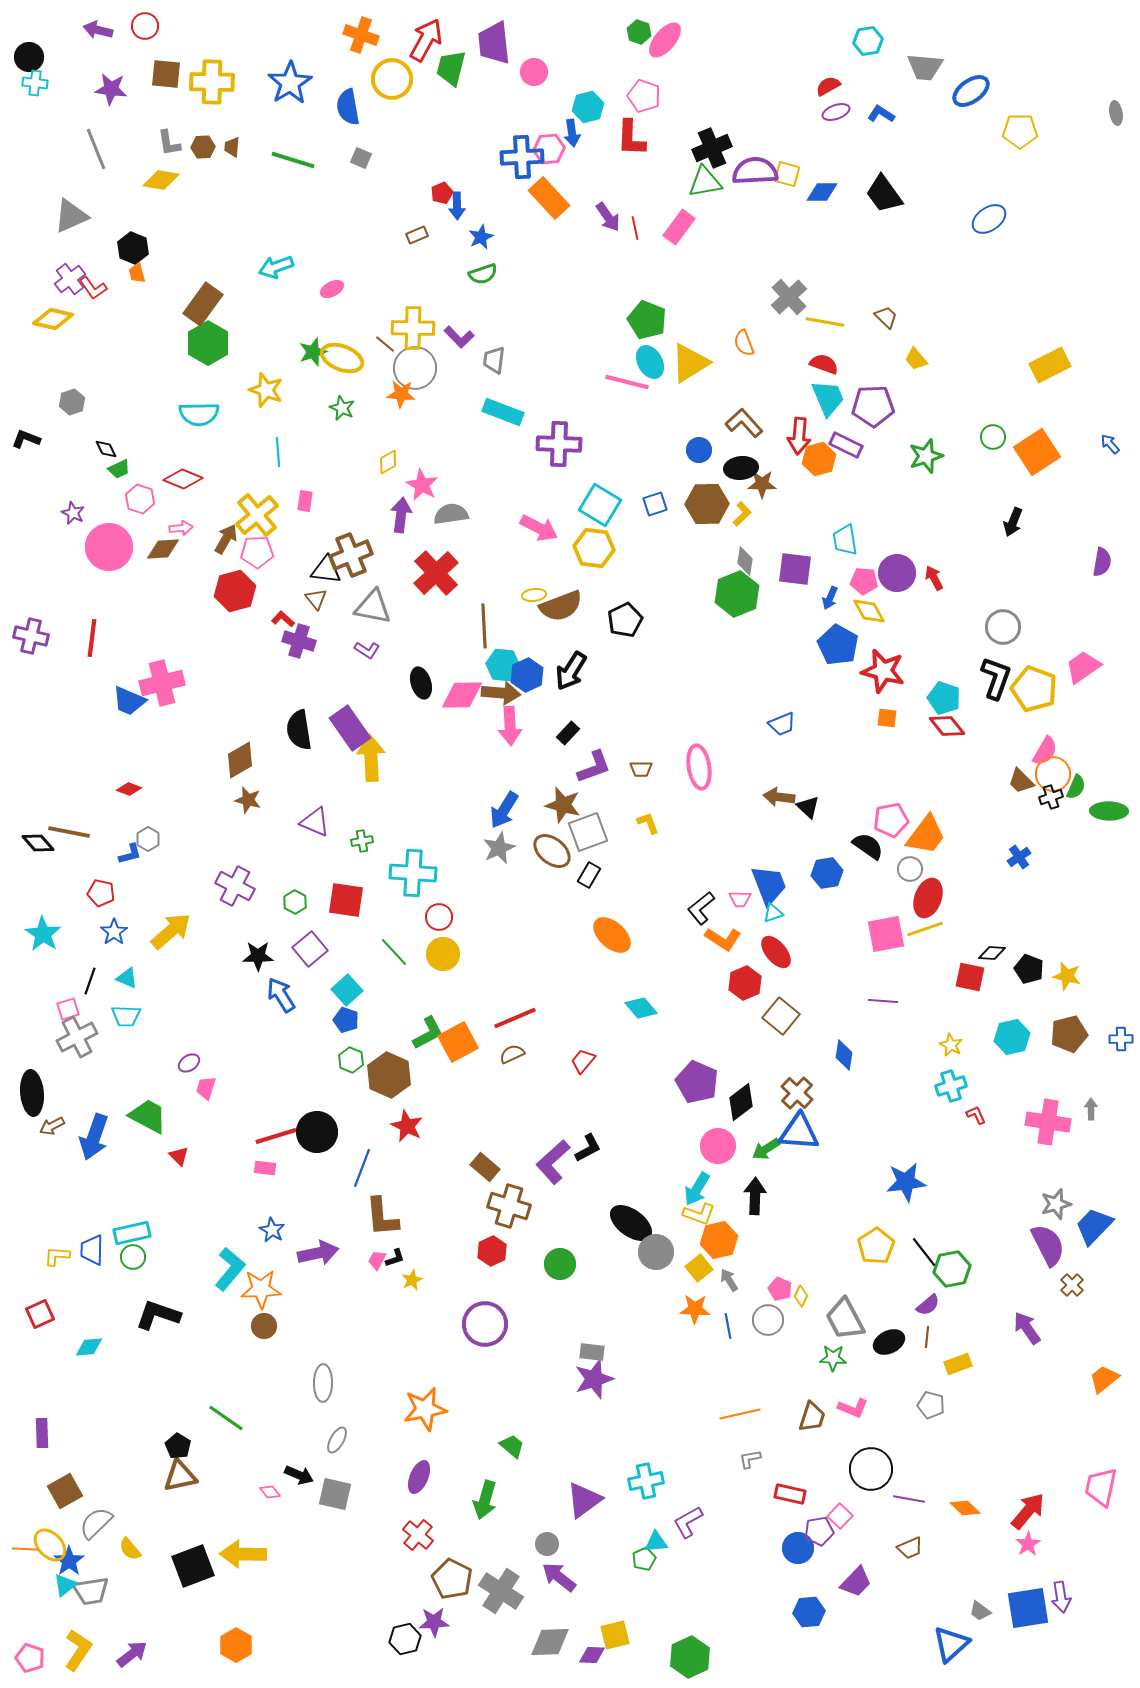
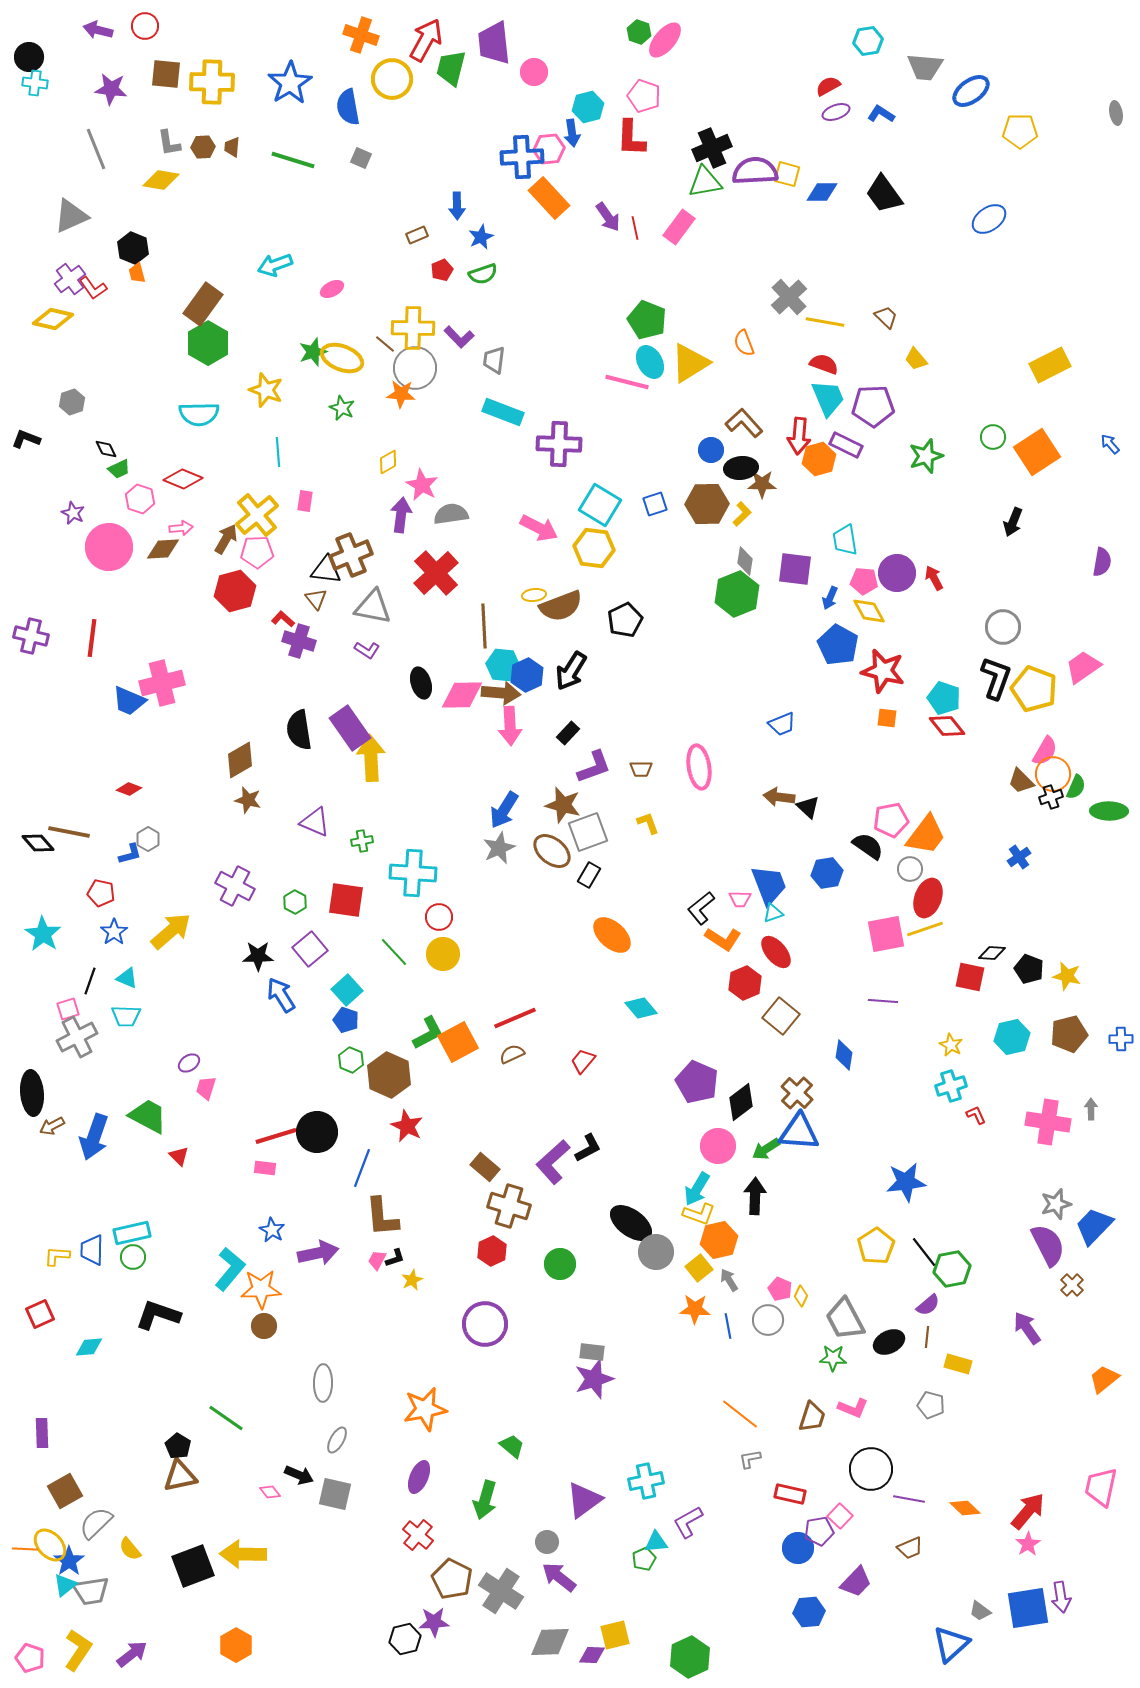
red pentagon at (442, 193): moved 77 px down
cyan arrow at (276, 267): moved 1 px left, 2 px up
blue circle at (699, 450): moved 12 px right
yellow rectangle at (958, 1364): rotated 36 degrees clockwise
orange line at (740, 1414): rotated 51 degrees clockwise
gray circle at (547, 1544): moved 2 px up
